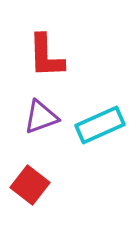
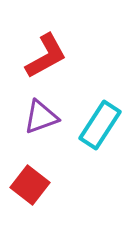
red L-shape: rotated 117 degrees counterclockwise
cyan rectangle: rotated 33 degrees counterclockwise
